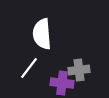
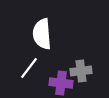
gray cross: moved 2 px right, 1 px down
purple cross: moved 1 px left
